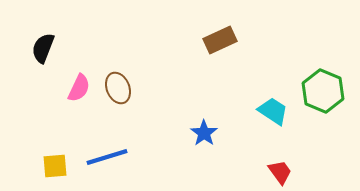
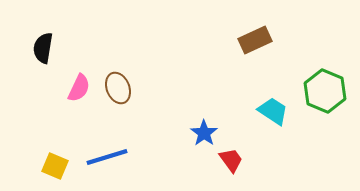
brown rectangle: moved 35 px right
black semicircle: rotated 12 degrees counterclockwise
green hexagon: moved 2 px right
yellow square: rotated 28 degrees clockwise
red trapezoid: moved 49 px left, 12 px up
